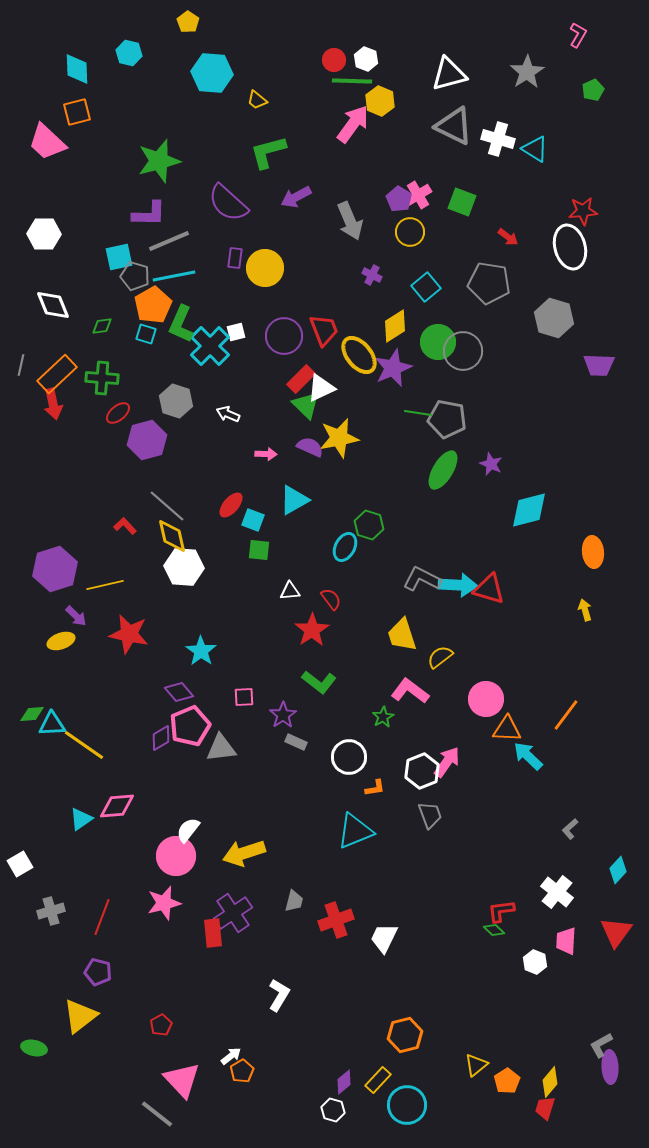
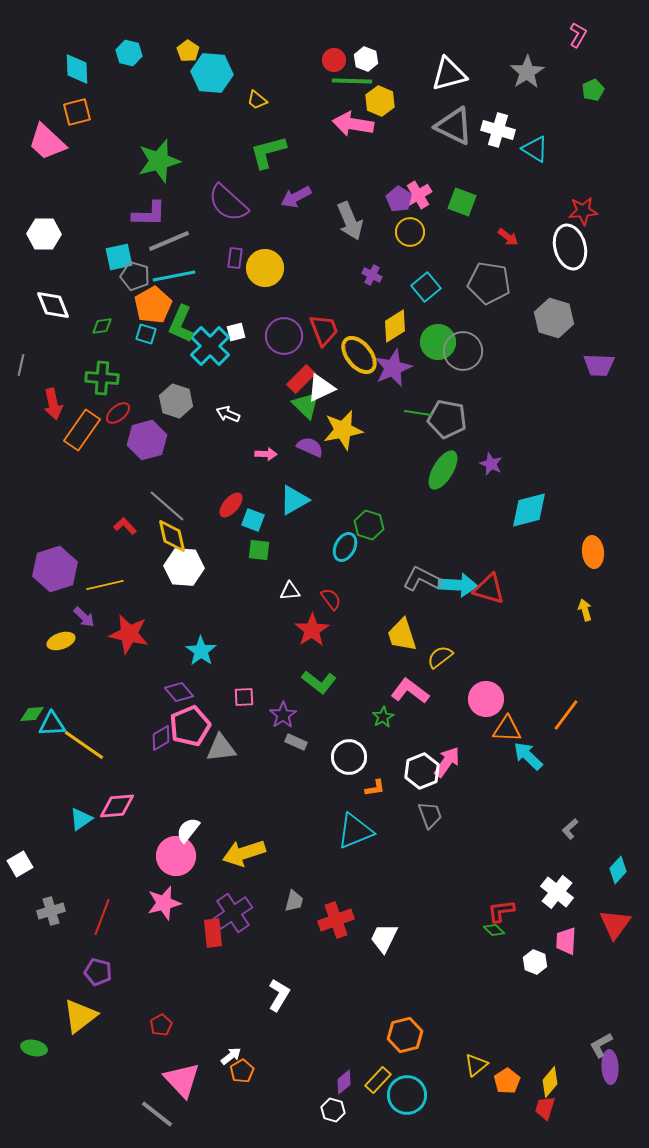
yellow pentagon at (188, 22): moved 29 px down
pink arrow at (353, 124): rotated 117 degrees counterclockwise
white cross at (498, 139): moved 9 px up
orange rectangle at (57, 374): moved 25 px right, 56 px down; rotated 12 degrees counterclockwise
yellow star at (339, 438): moved 4 px right, 8 px up
purple arrow at (76, 616): moved 8 px right, 1 px down
red triangle at (616, 932): moved 1 px left, 8 px up
cyan circle at (407, 1105): moved 10 px up
